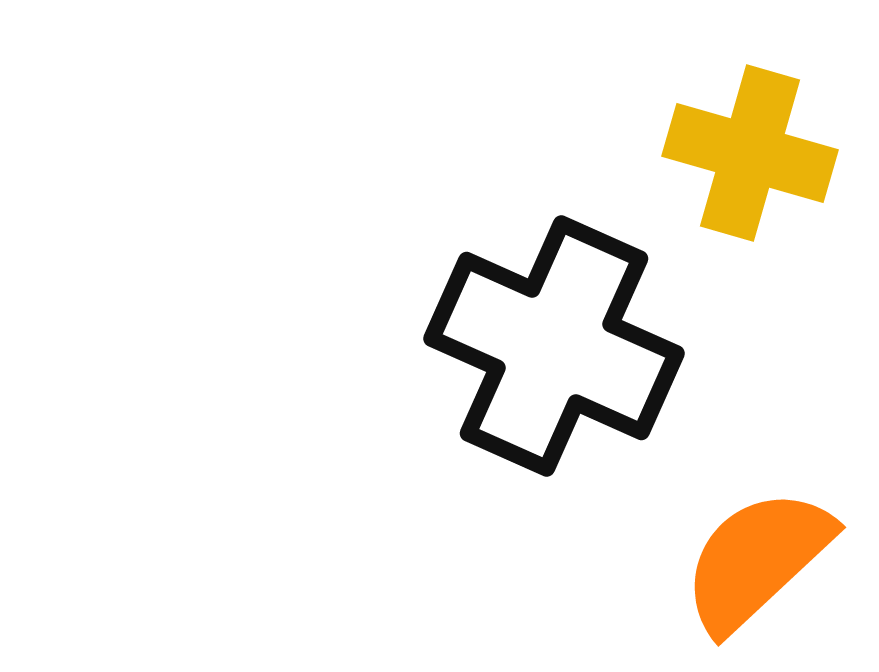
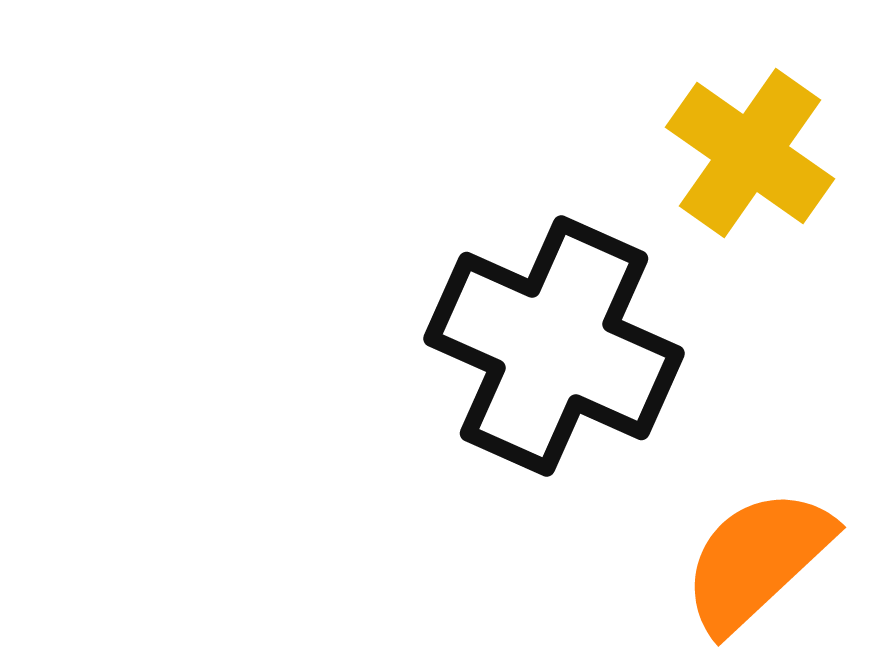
yellow cross: rotated 19 degrees clockwise
